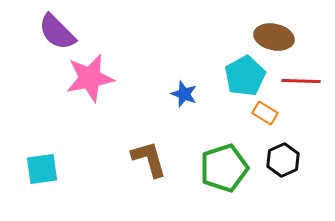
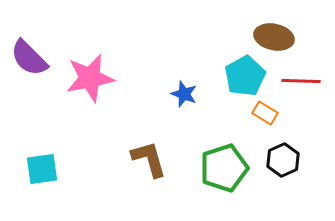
purple semicircle: moved 28 px left, 26 px down
